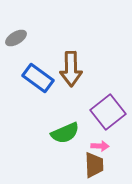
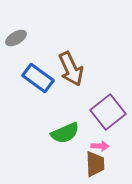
brown arrow: rotated 24 degrees counterclockwise
brown trapezoid: moved 1 px right, 1 px up
